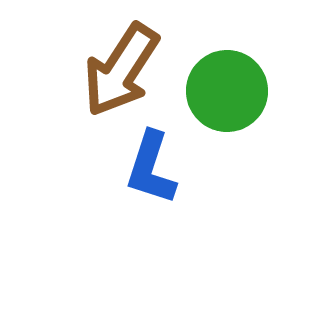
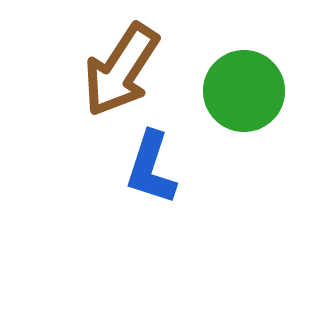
green circle: moved 17 px right
